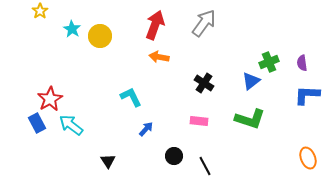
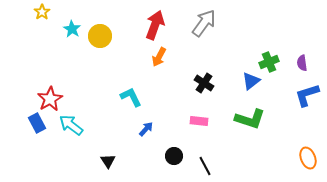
yellow star: moved 2 px right, 1 px down
orange arrow: rotated 72 degrees counterclockwise
blue L-shape: rotated 20 degrees counterclockwise
